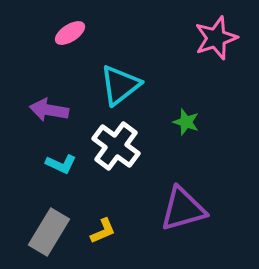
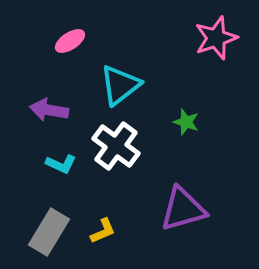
pink ellipse: moved 8 px down
